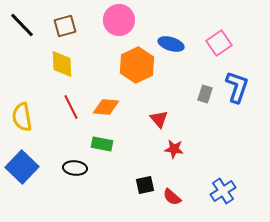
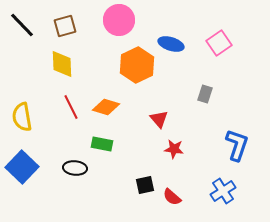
blue L-shape: moved 58 px down
orange diamond: rotated 12 degrees clockwise
